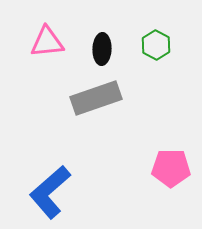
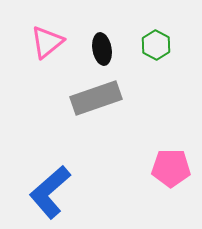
pink triangle: rotated 33 degrees counterclockwise
black ellipse: rotated 12 degrees counterclockwise
